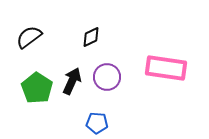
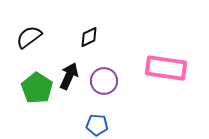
black diamond: moved 2 px left
purple circle: moved 3 px left, 4 px down
black arrow: moved 3 px left, 5 px up
blue pentagon: moved 2 px down
